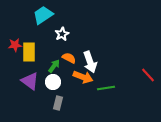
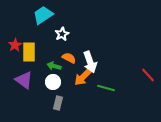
red star: rotated 24 degrees counterclockwise
green arrow: rotated 112 degrees counterclockwise
orange arrow: rotated 114 degrees clockwise
purple triangle: moved 6 px left, 1 px up
green line: rotated 24 degrees clockwise
